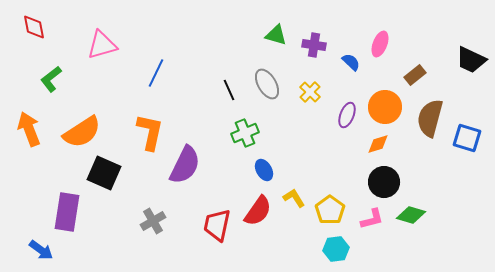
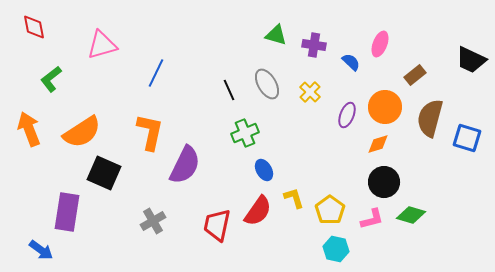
yellow L-shape: rotated 15 degrees clockwise
cyan hexagon: rotated 20 degrees clockwise
